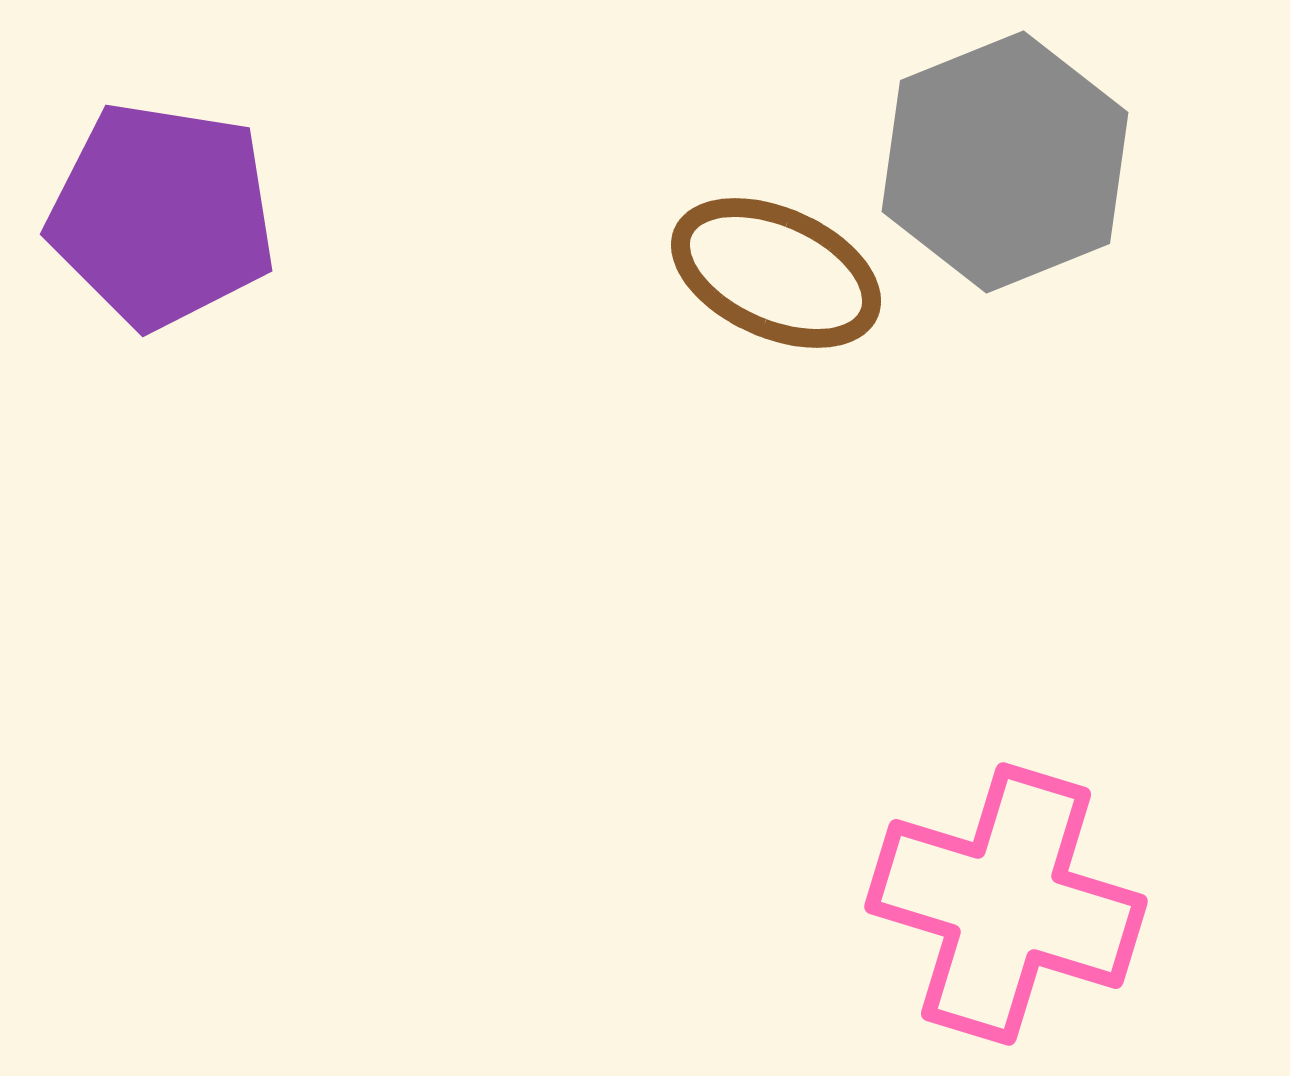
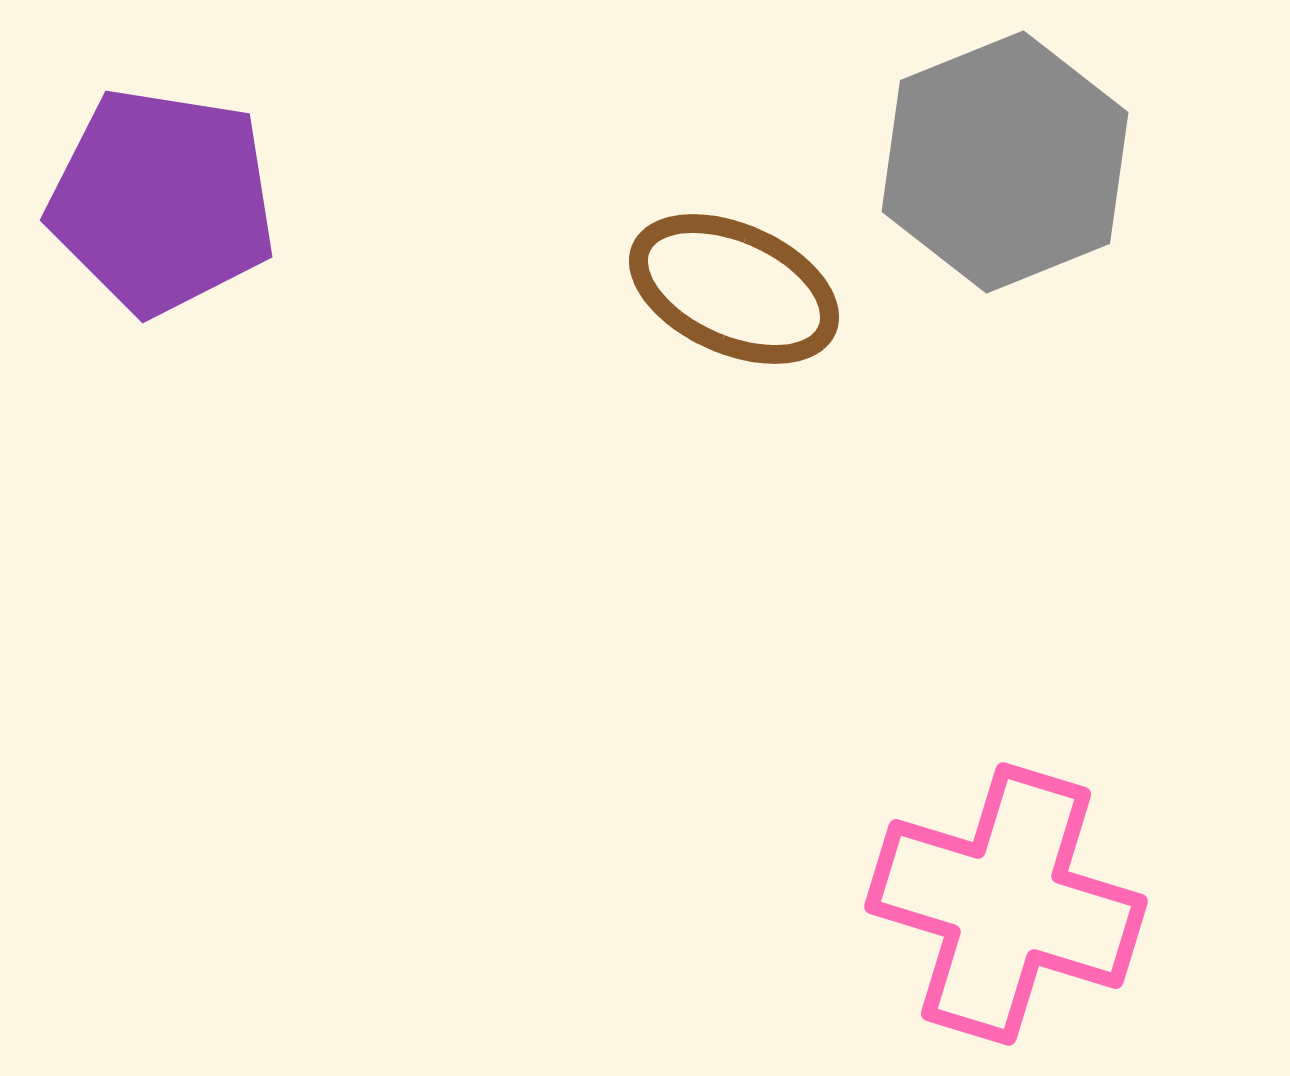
purple pentagon: moved 14 px up
brown ellipse: moved 42 px left, 16 px down
